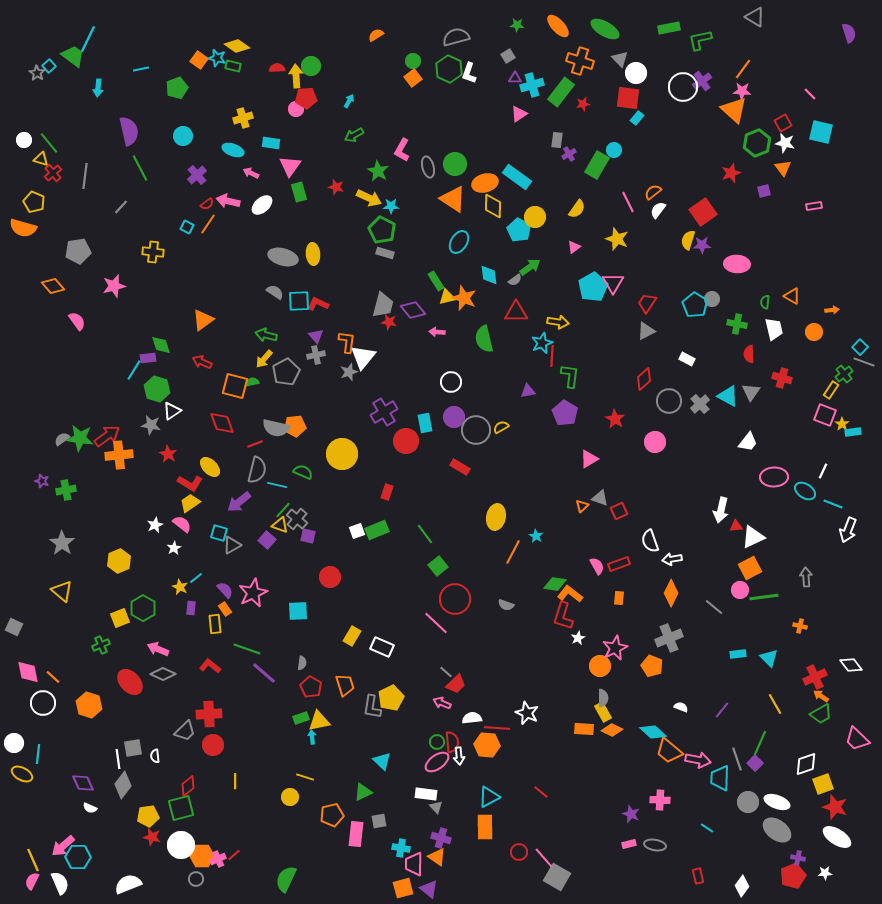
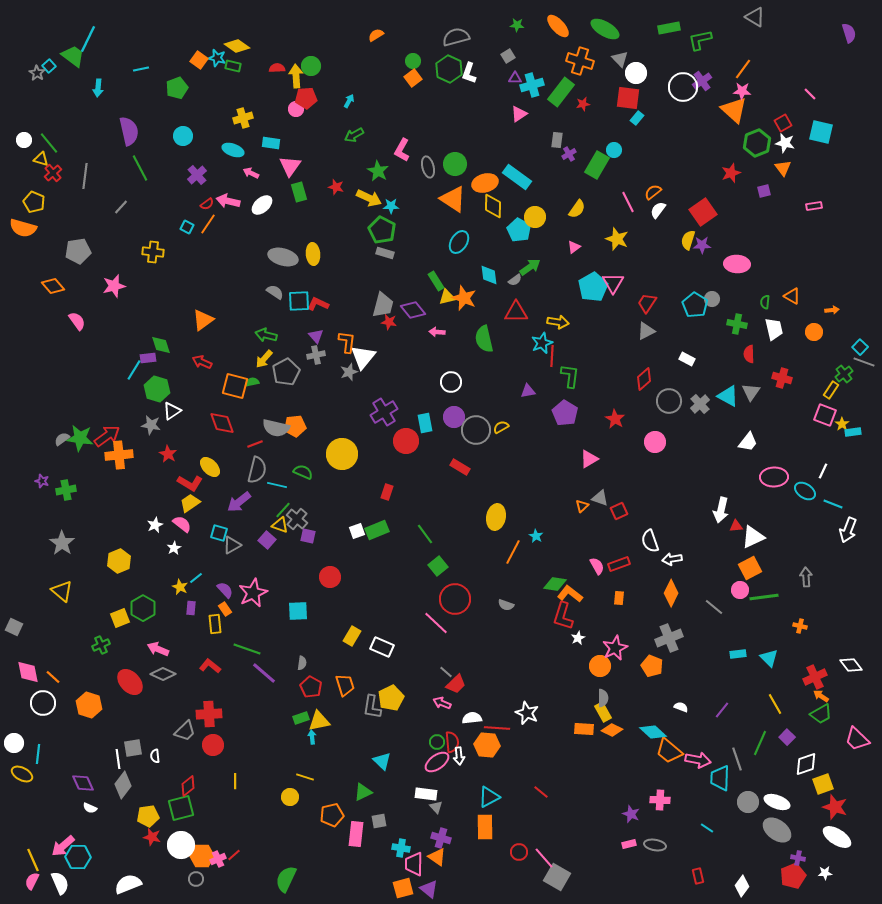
purple square at (755, 763): moved 32 px right, 26 px up
